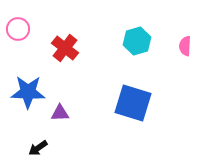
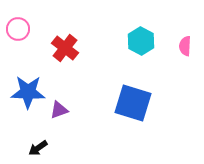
cyan hexagon: moved 4 px right; rotated 16 degrees counterclockwise
purple triangle: moved 1 px left, 3 px up; rotated 18 degrees counterclockwise
